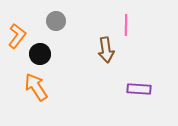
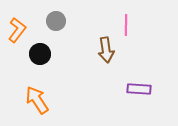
orange L-shape: moved 6 px up
orange arrow: moved 1 px right, 13 px down
